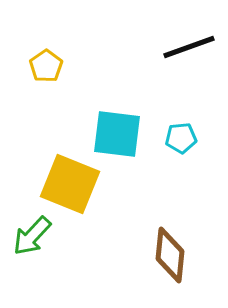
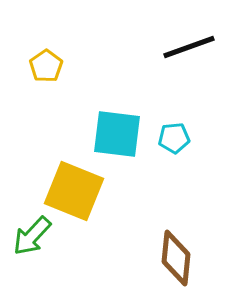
cyan pentagon: moved 7 px left
yellow square: moved 4 px right, 7 px down
brown diamond: moved 6 px right, 3 px down
